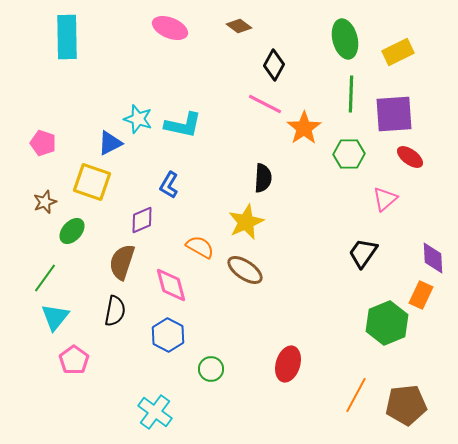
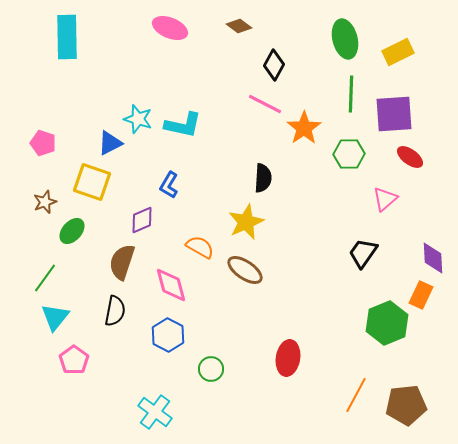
red ellipse at (288, 364): moved 6 px up; rotated 8 degrees counterclockwise
